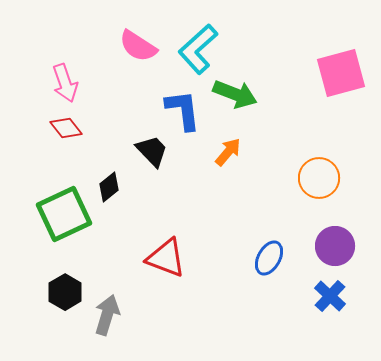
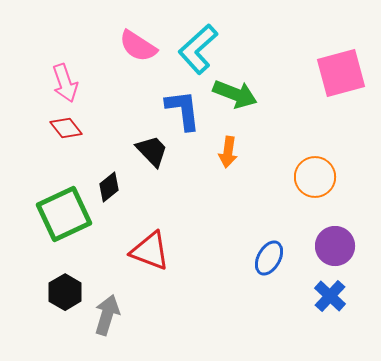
orange arrow: rotated 148 degrees clockwise
orange circle: moved 4 px left, 1 px up
red triangle: moved 16 px left, 7 px up
